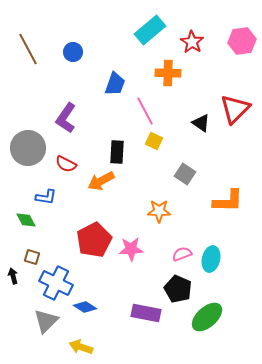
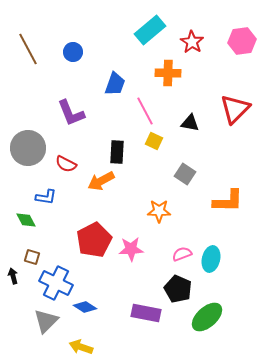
purple L-shape: moved 5 px right, 5 px up; rotated 56 degrees counterclockwise
black triangle: moved 11 px left; rotated 24 degrees counterclockwise
